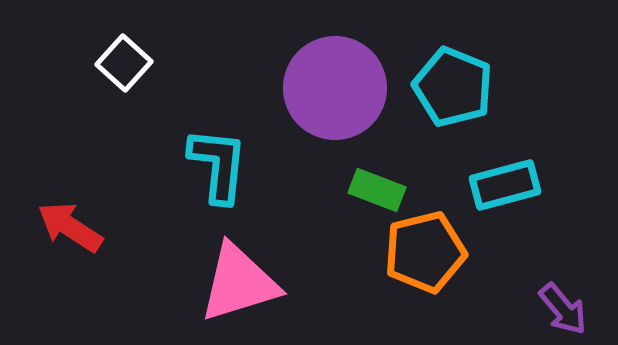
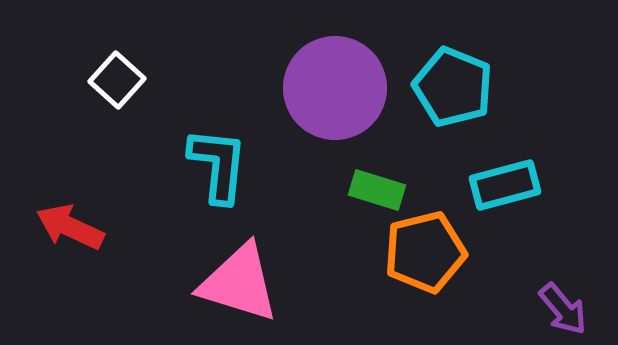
white square: moved 7 px left, 17 px down
green rectangle: rotated 4 degrees counterclockwise
red arrow: rotated 8 degrees counterclockwise
pink triangle: rotated 34 degrees clockwise
